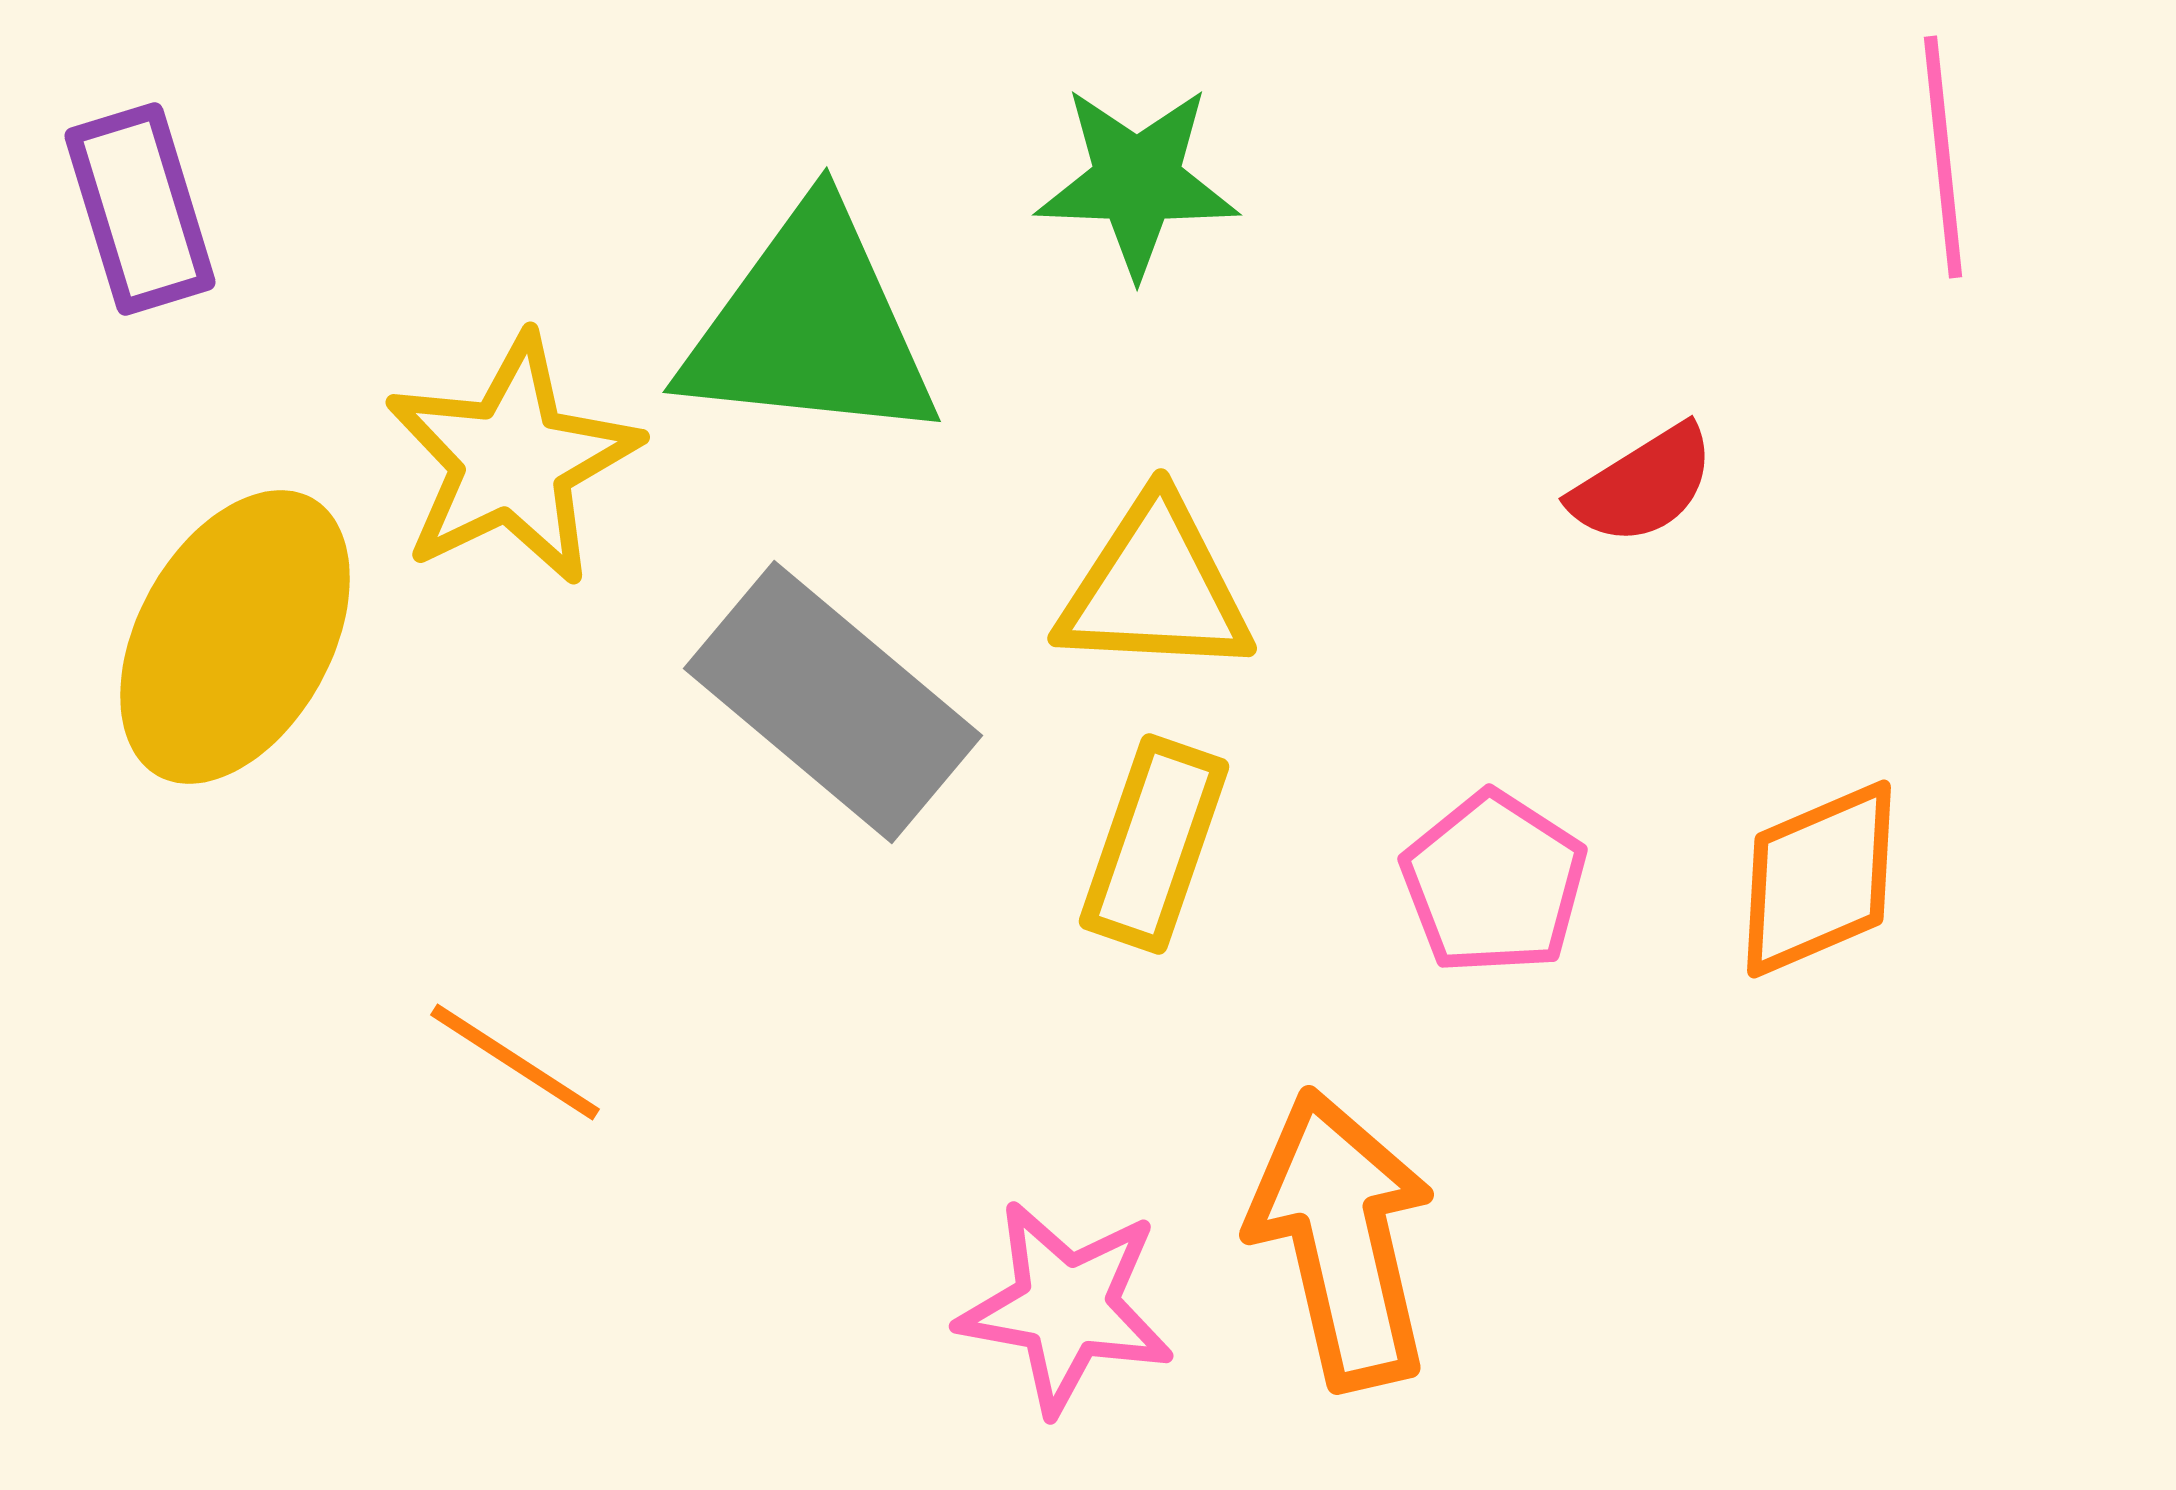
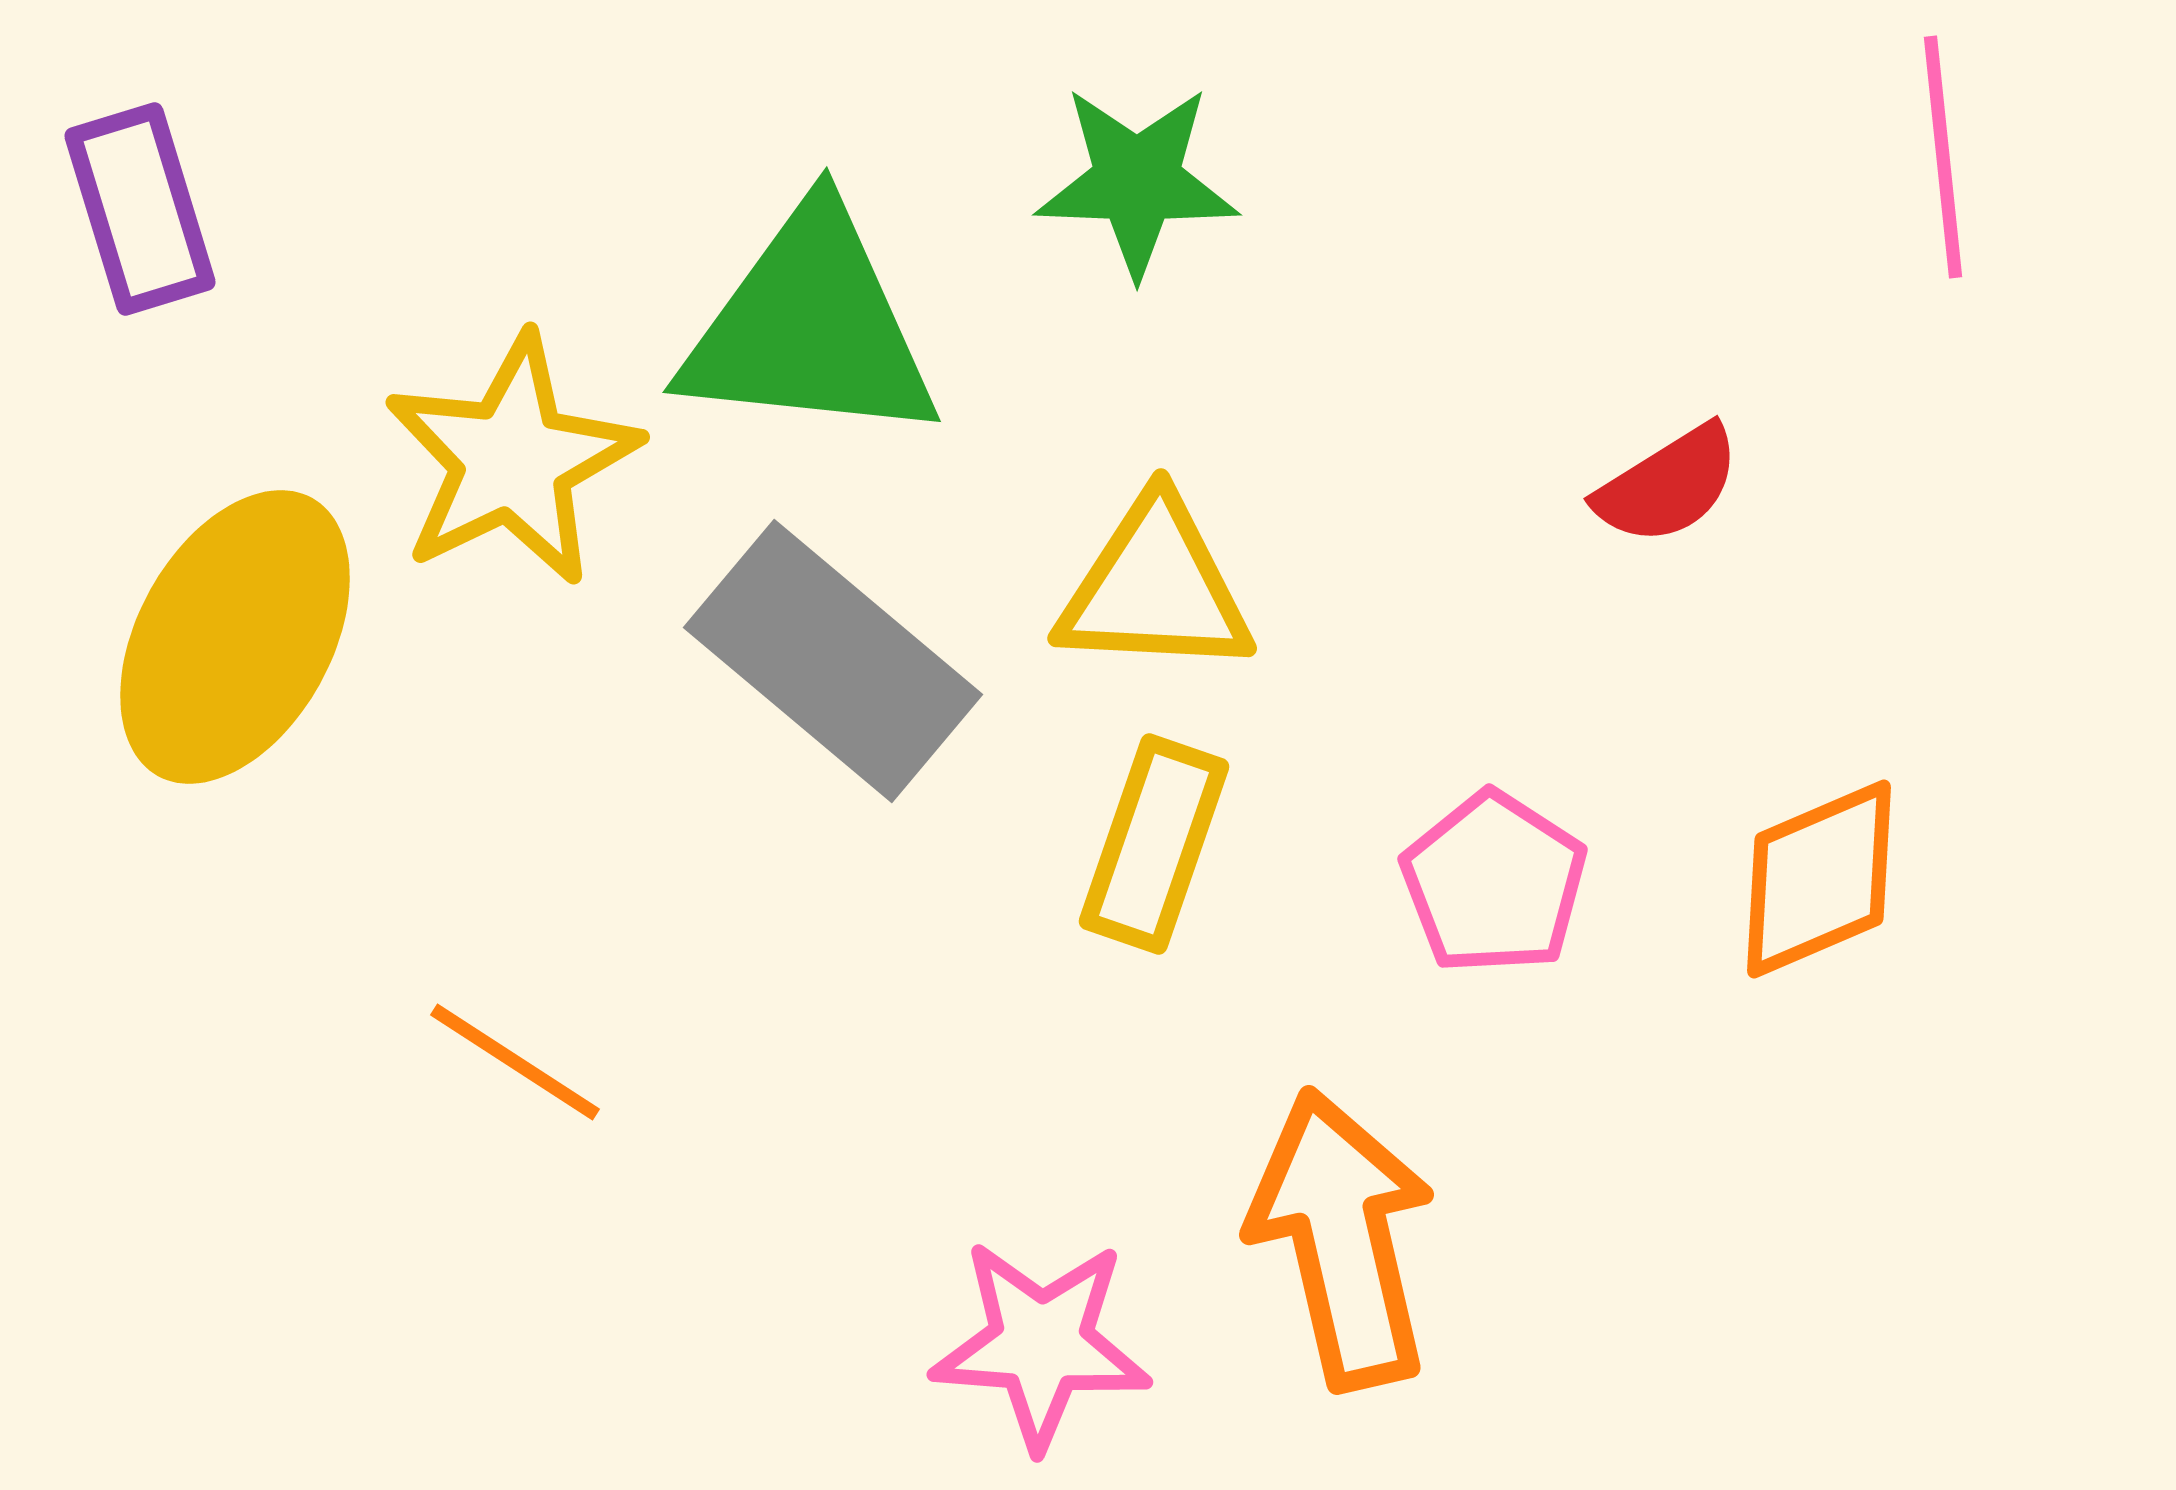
red semicircle: moved 25 px right
gray rectangle: moved 41 px up
pink star: moved 25 px left, 37 px down; rotated 6 degrees counterclockwise
